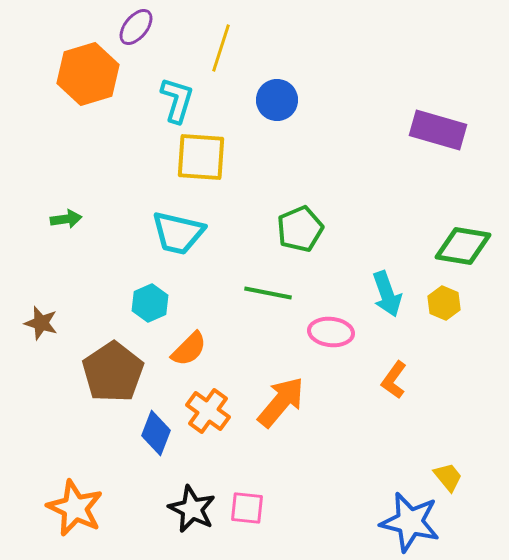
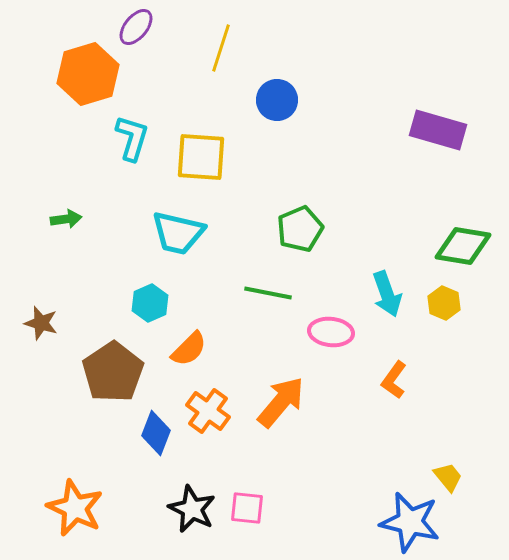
cyan L-shape: moved 45 px left, 38 px down
